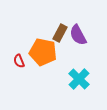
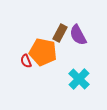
red semicircle: moved 7 px right
